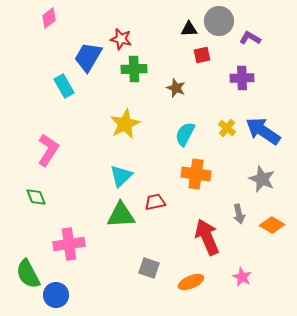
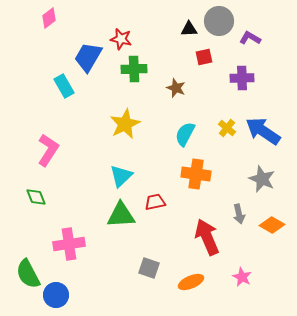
red square: moved 2 px right, 2 px down
